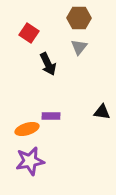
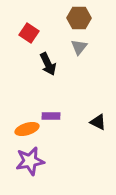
black triangle: moved 4 px left, 10 px down; rotated 18 degrees clockwise
